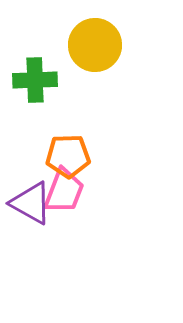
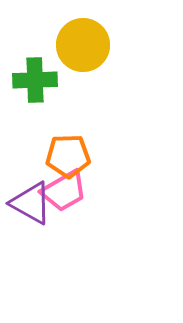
yellow circle: moved 12 px left
pink trapezoid: rotated 39 degrees clockwise
